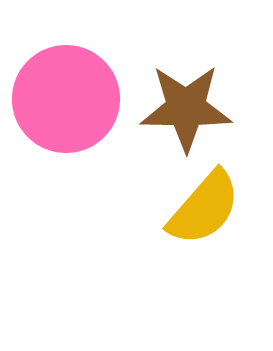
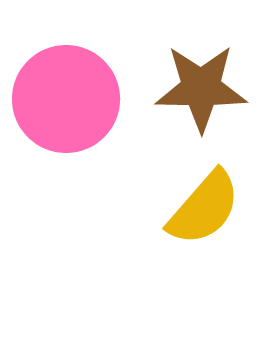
brown star: moved 15 px right, 20 px up
